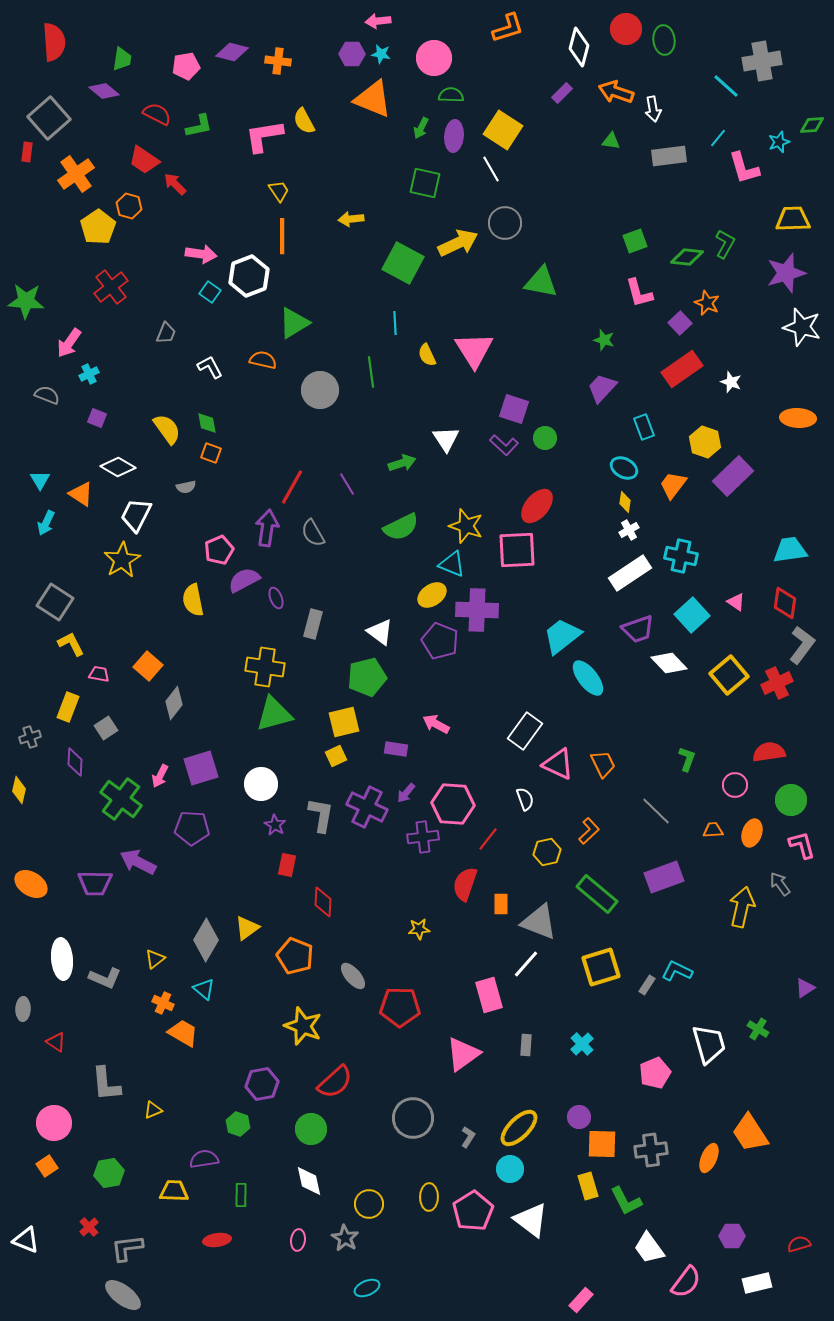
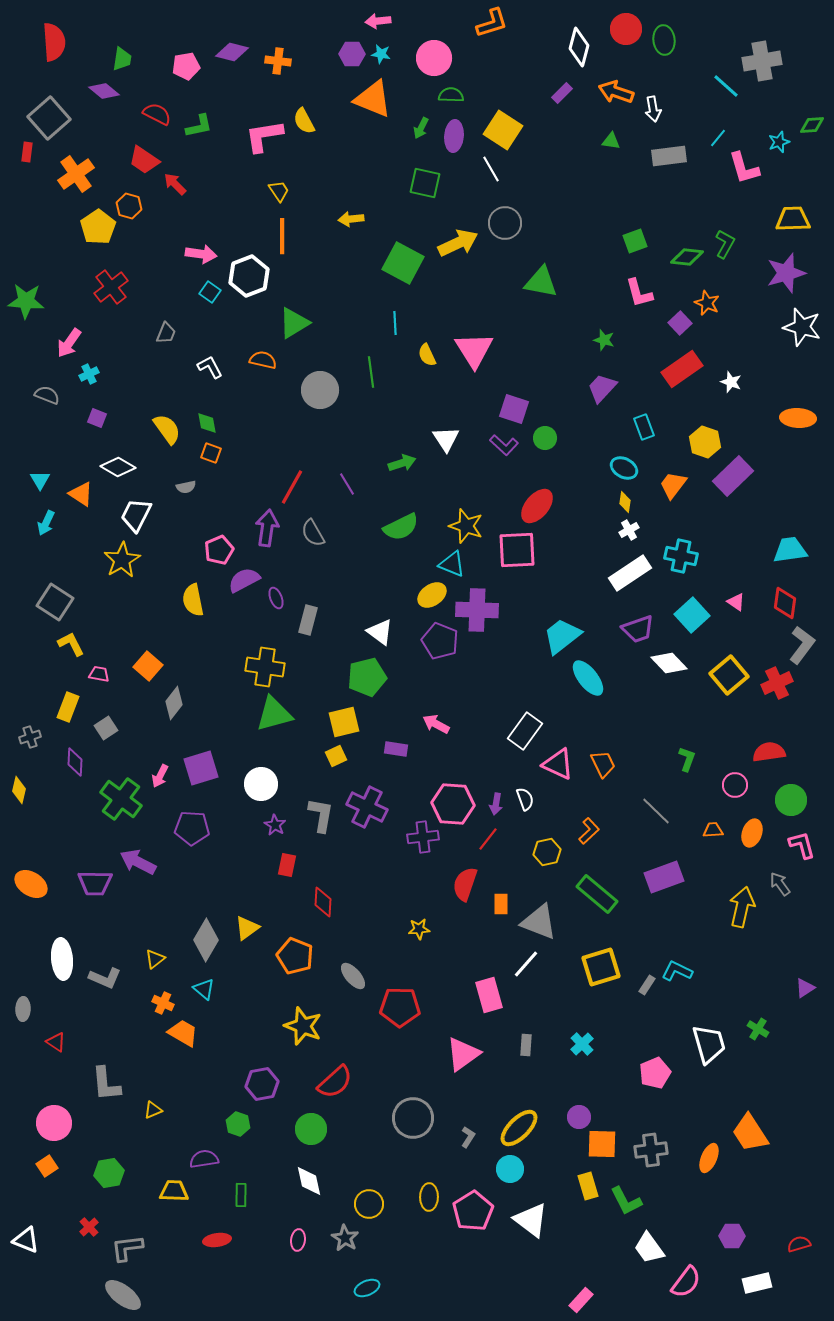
orange L-shape at (508, 28): moved 16 px left, 5 px up
gray rectangle at (313, 624): moved 5 px left, 4 px up
purple arrow at (406, 793): moved 90 px right, 11 px down; rotated 30 degrees counterclockwise
